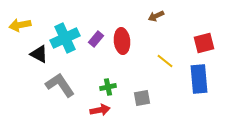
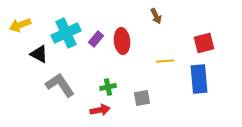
brown arrow: rotated 91 degrees counterclockwise
yellow arrow: rotated 10 degrees counterclockwise
cyan cross: moved 1 px right, 5 px up
yellow line: rotated 42 degrees counterclockwise
